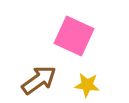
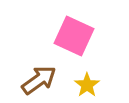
yellow star: rotated 30 degrees clockwise
